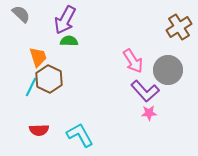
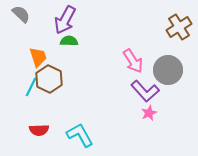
pink star: rotated 21 degrees counterclockwise
